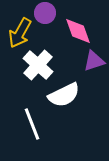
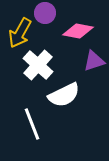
pink diamond: rotated 60 degrees counterclockwise
